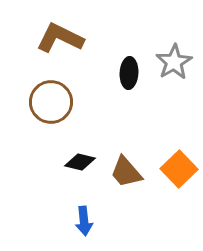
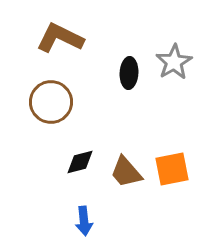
black diamond: rotated 28 degrees counterclockwise
orange square: moved 7 px left; rotated 33 degrees clockwise
